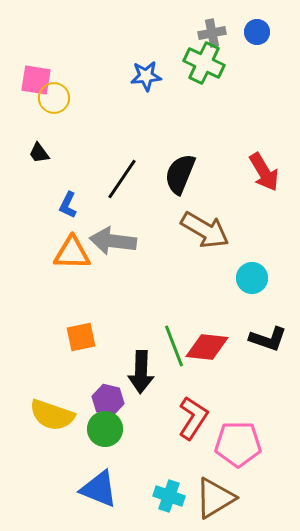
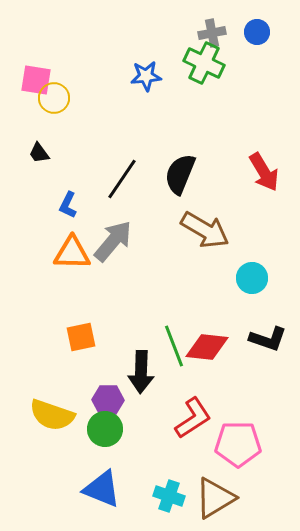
gray arrow: rotated 123 degrees clockwise
purple hexagon: rotated 12 degrees counterclockwise
red L-shape: rotated 24 degrees clockwise
blue triangle: moved 3 px right
